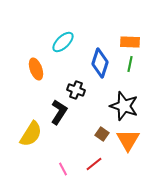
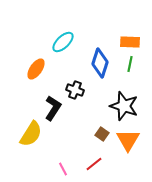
orange ellipse: rotated 55 degrees clockwise
black cross: moved 1 px left
black L-shape: moved 6 px left, 4 px up
